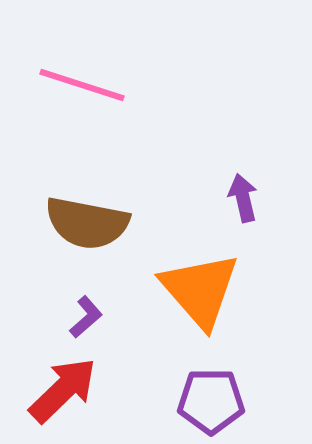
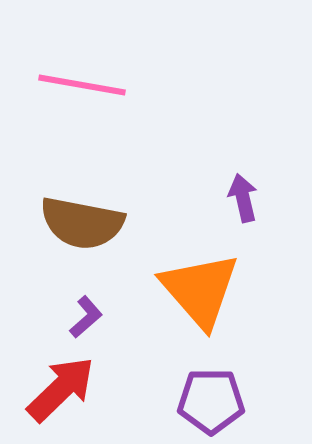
pink line: rotated 8 degrees counterclockwise
brown semicircle: moved 5 px left
red arrow: moved 2 px left, 1 px up
